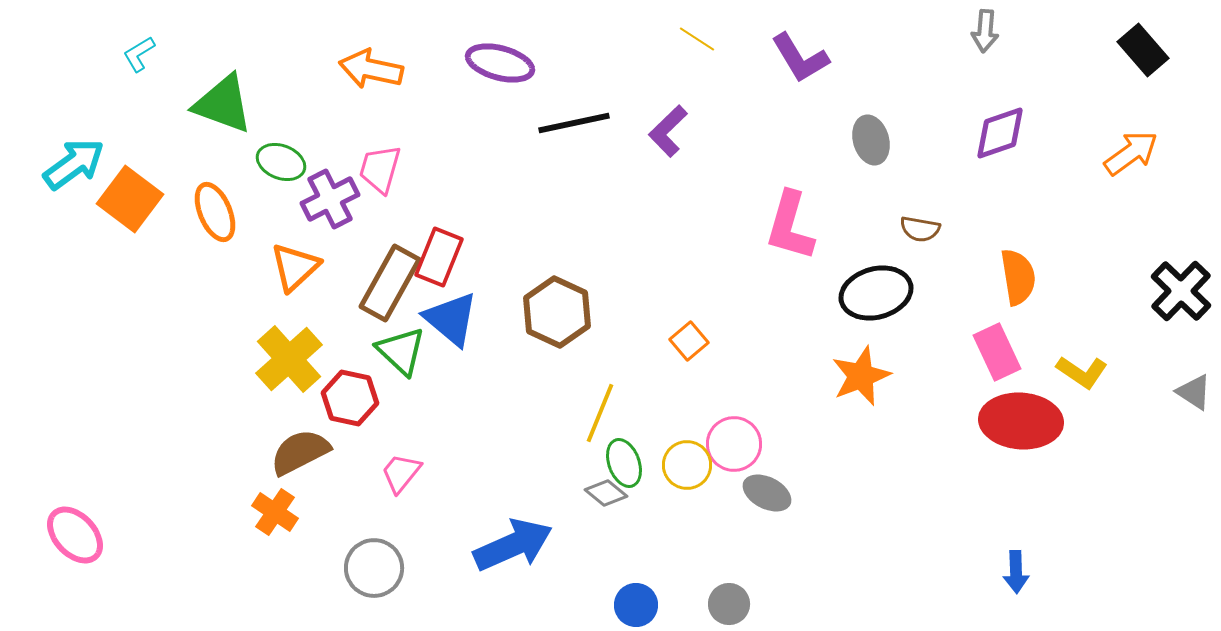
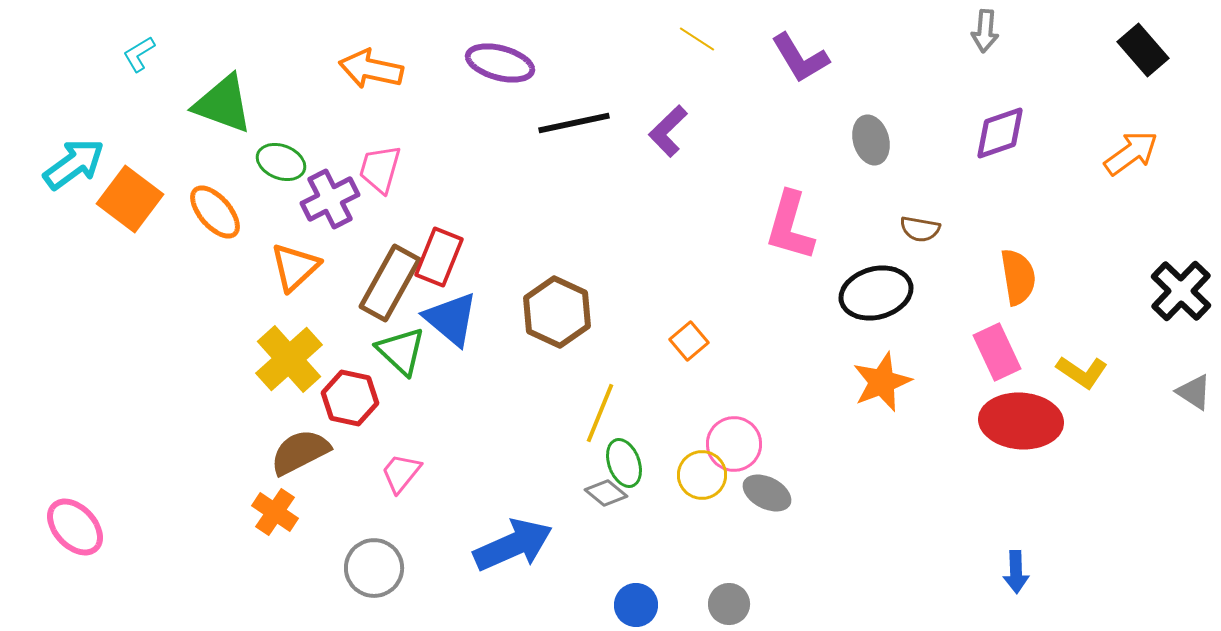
orange ellipse at (215, 212): rotated 18 degrees counterclockwise
orange star at (861, 376): moved 21 px right, 6 px down
yellow circle at (687, 465): moved 15 px right, 10 px down
pink ellipse at (75, 535): moved 8 px up
